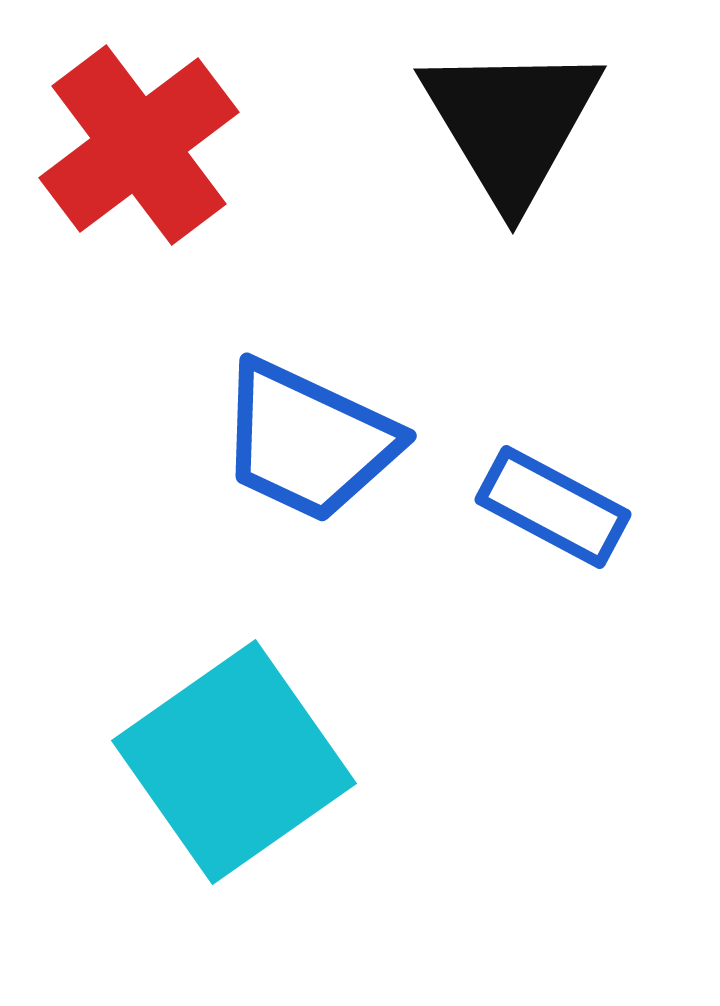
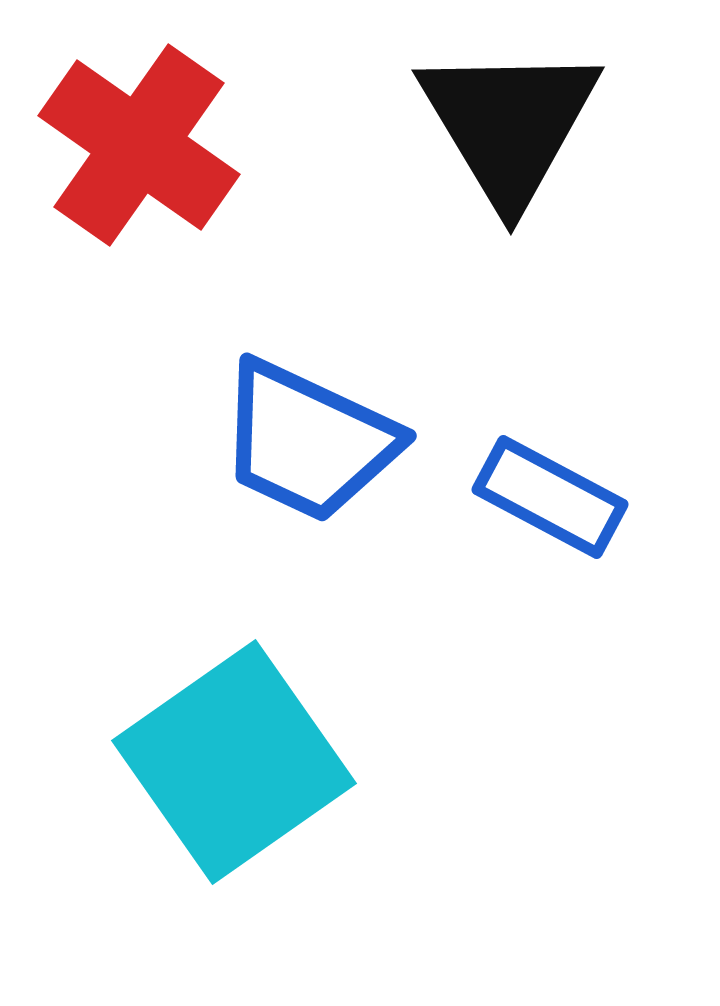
black triangle: moved 2 px left, 1 px down
red cross: rotated 18 degrees counterclockwise
blue rectangle: moved 3 px left, 10 px up
